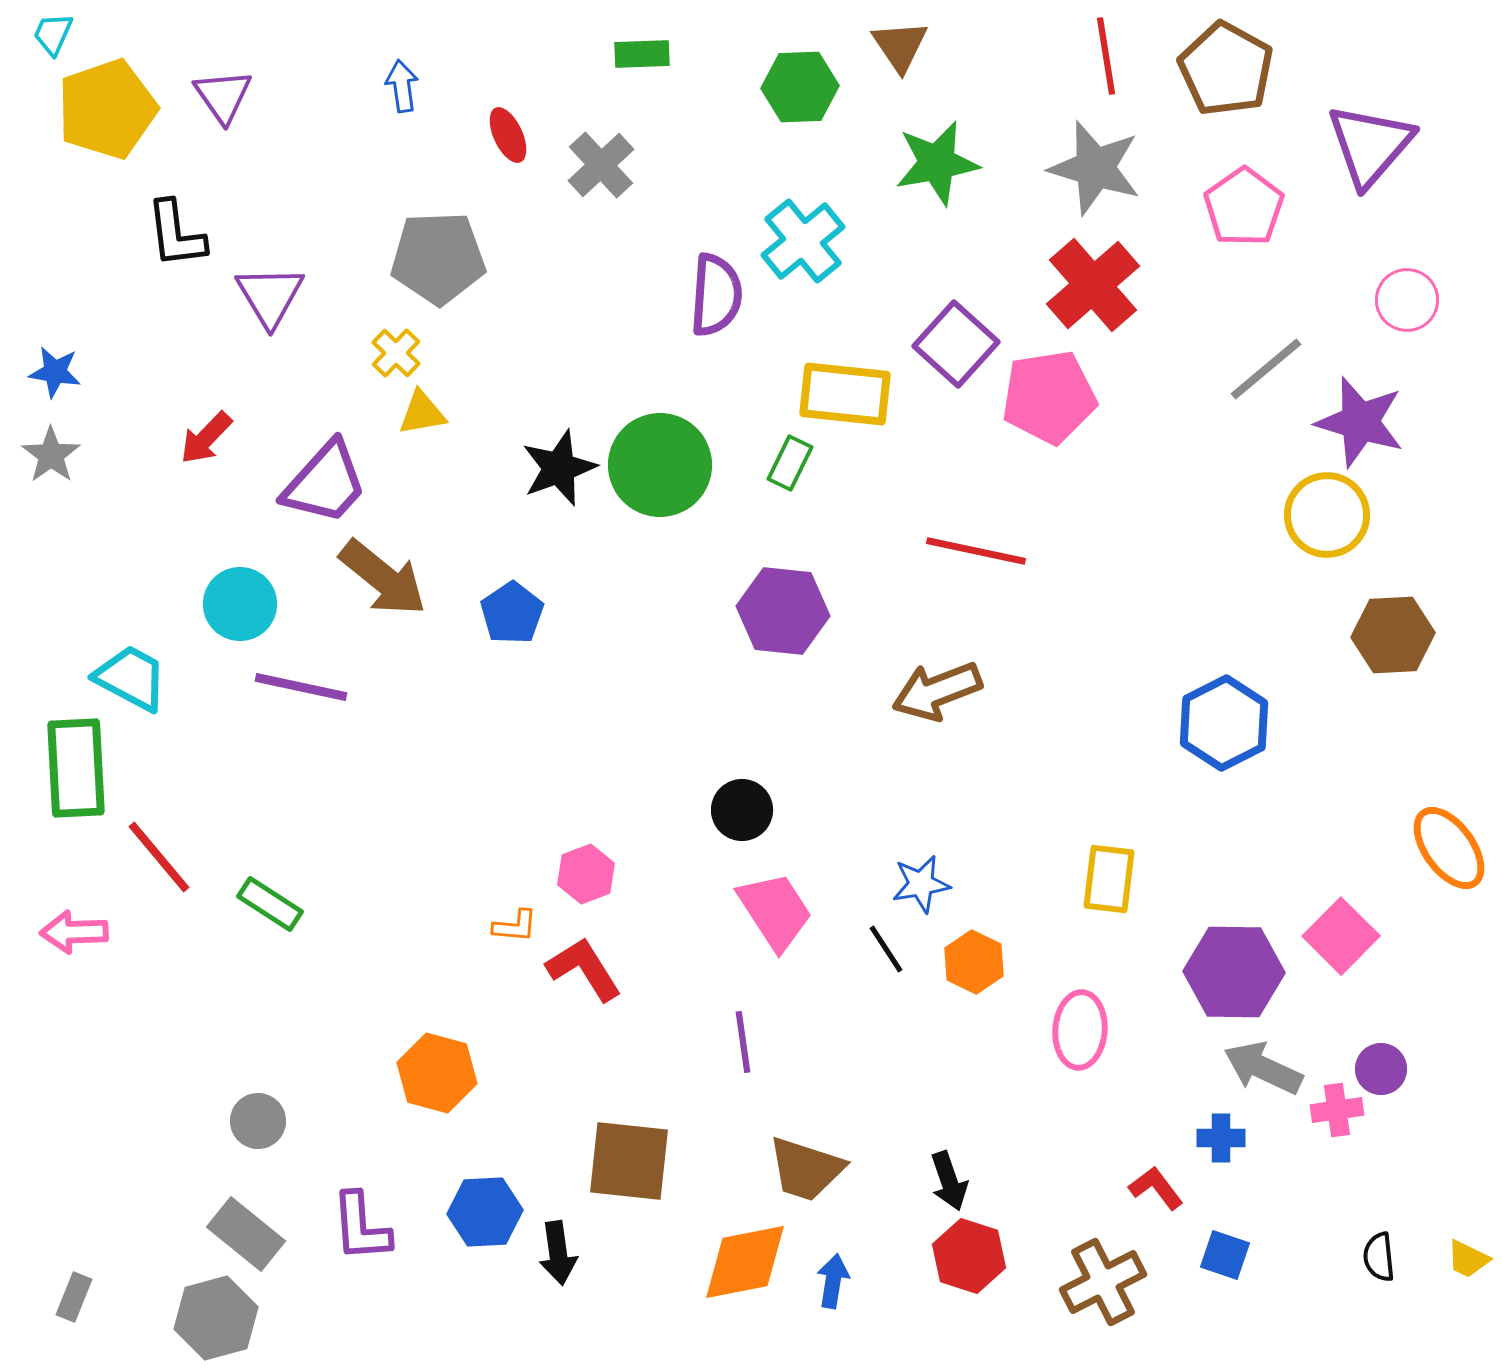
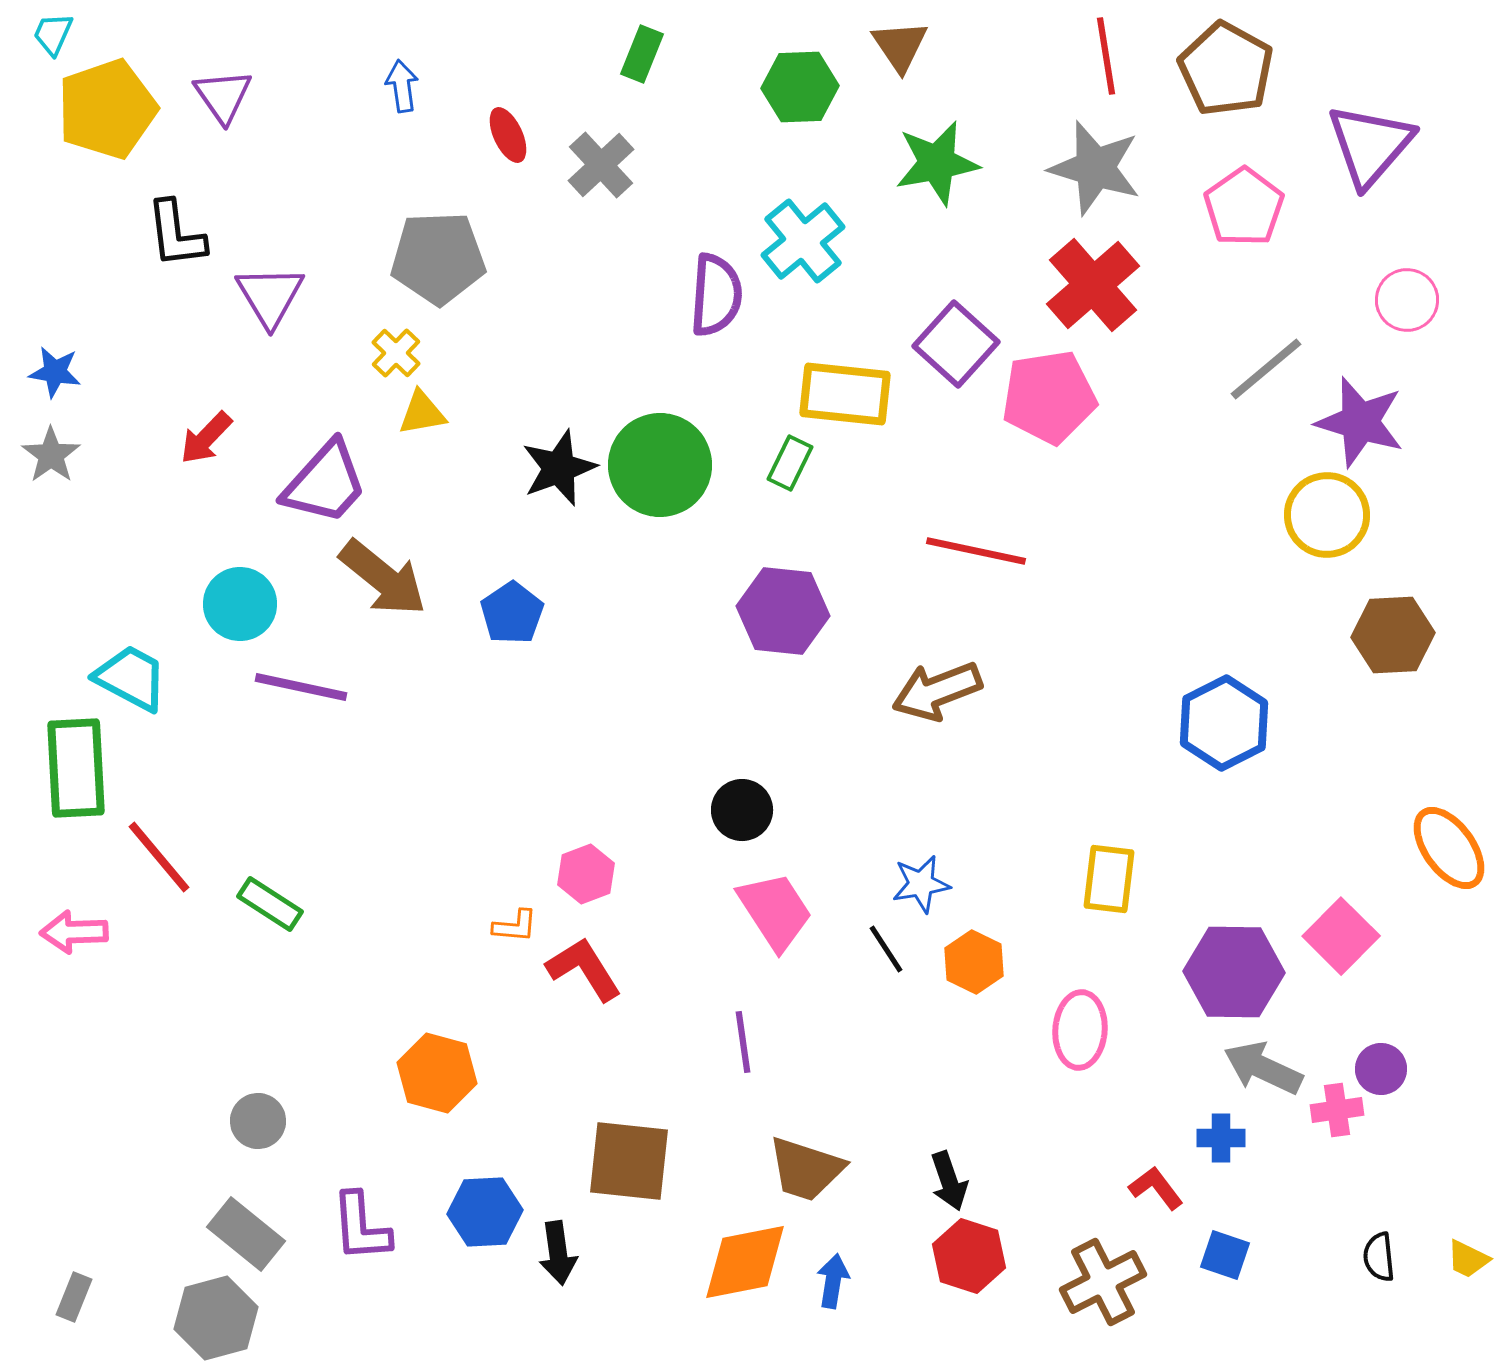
green rectangle at (642, 54): rotated 66 degrees counterclockwise
